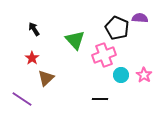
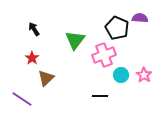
green triangle: rotated 20 degrees clockwise
black line: moved 3 px up
